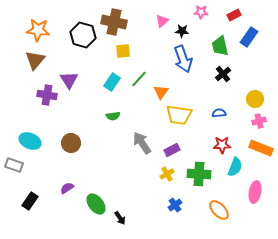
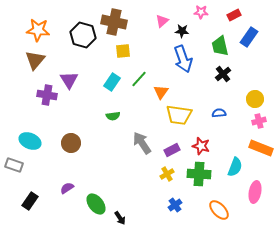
red star: moved 21 px left, 1 px down; rotated 18 degrees clockwise
